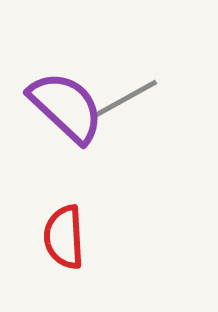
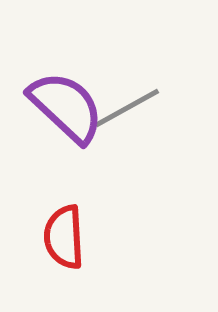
gray line: moved 2 px right, 9 px down
